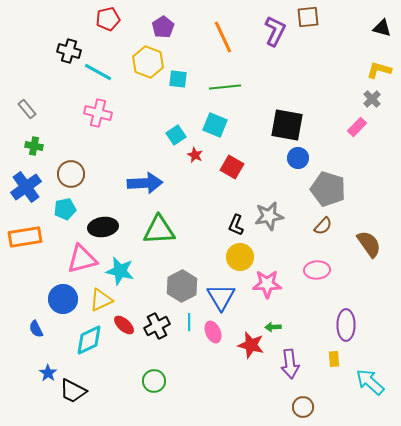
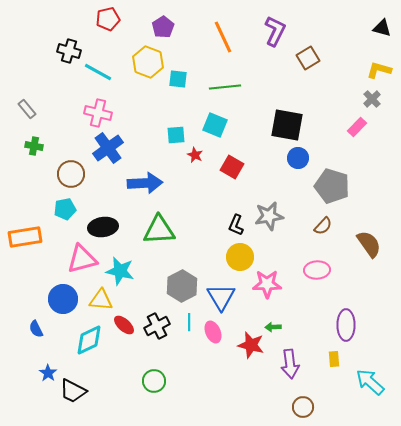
brown square at (308, 17): moved 41 px down; rotated 25 degrees counterclockwise
cyan square at (176, 135): rotated 30 degrees clockwise
blue cross at (26, 187): moved 82 px right, 39 px up
gray pentagon at (328, 189): moved 4 px right, 3 px up
yellow triangle at (101, 300): rotated 30 degrees clockwise
